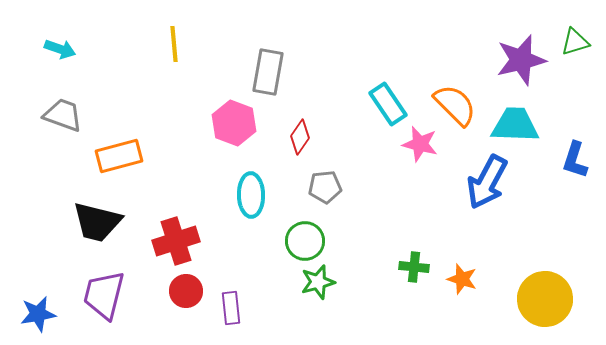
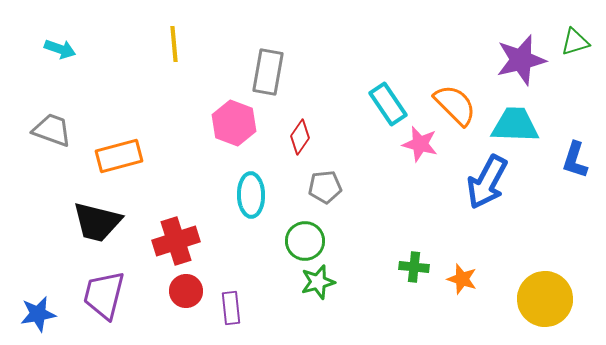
gray trapezoid: moved 11 px left, 15 px down
